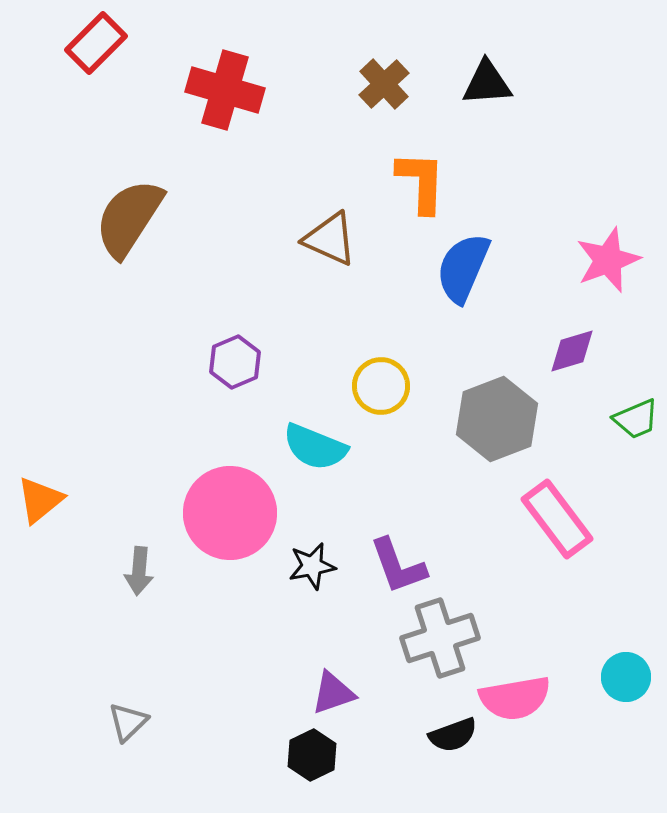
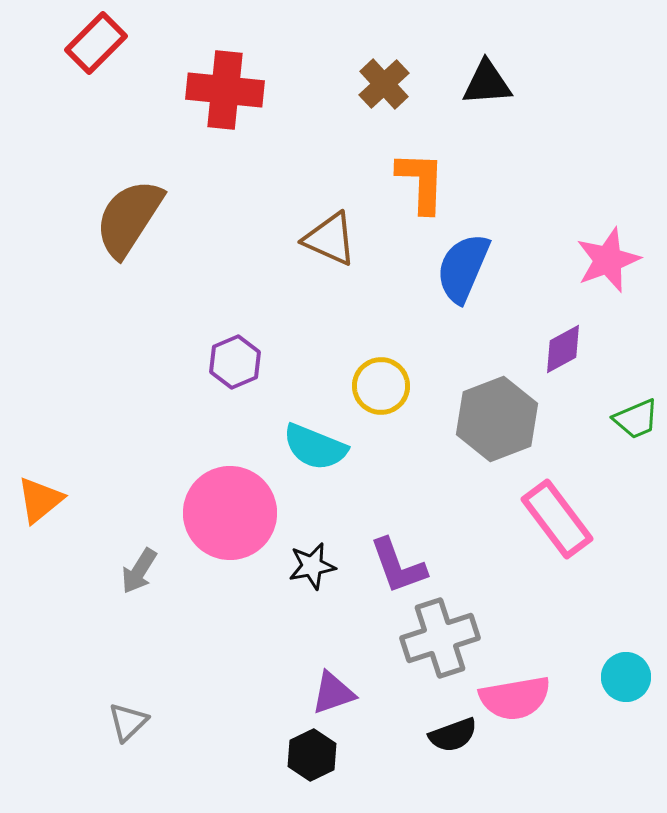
red cross: rotated 10 degrees counterclockwise
purple diamond: moved 9 px left, 2 px up; rotated 12 degrees counterclockwise
gray arrow: rotated 27 degrees clockwise
